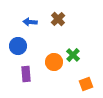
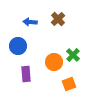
orange square: moved 17 px left
